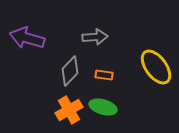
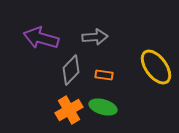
purple arrow: moved 14 px right
gray diamond: moved 1 px right, 1 px up
